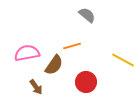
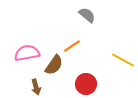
orange line: rotated 18 degrees counterclockwise
red circle: moved 2 px down
brown arrow: rotated 21 degrees clockwise
